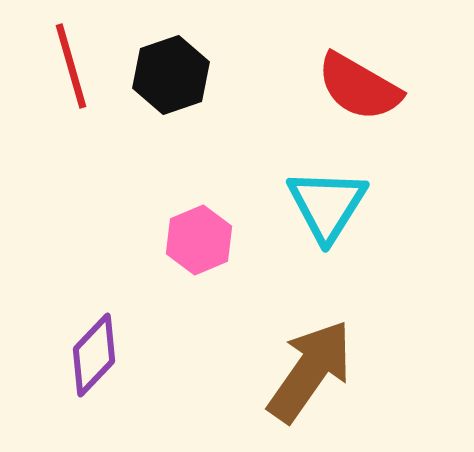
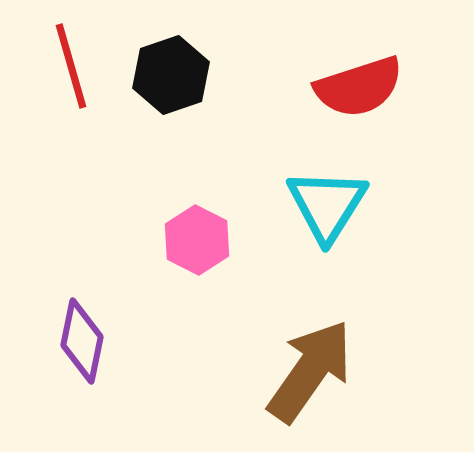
red semicircle: rotated 48 degrees counterclockwise
pink hexagon: moved 2 px left; rotated 10 degrees counterclockwise
purple diamond: moved 12 px left, 14 px up; rotated 32 degrees counterclockwise
